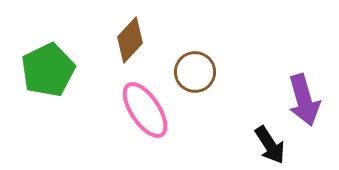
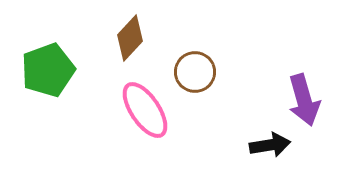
brown diamond: moved 2 px up
green pentagon: rotated 6 degrees clockwise
black arrow: rotated 66 degrees counterclockwise
